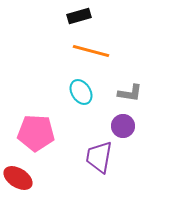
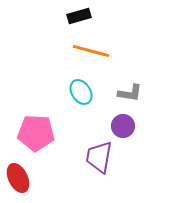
red ellipse: rotated 32 degrees clockwise
